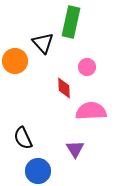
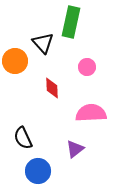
red diamond: moved 12 px left
pink semicircle: moved 2 px down
purple triangle: rotated 24 degrees clockwise
